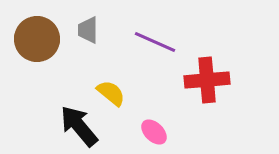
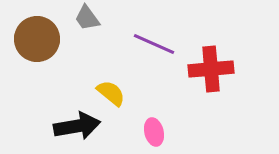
gray trapezoid: moved 1 px left, 12 px up; rotated 36 degrees counterclockwise
purple line: moved 1 px left, 2 px down
red cross: moved 4 px right, 11 px up
black arrow: moved 2 px left; rotated 120 degrees clockwise
pink ellipse: rotated 32 degrees clockwise
